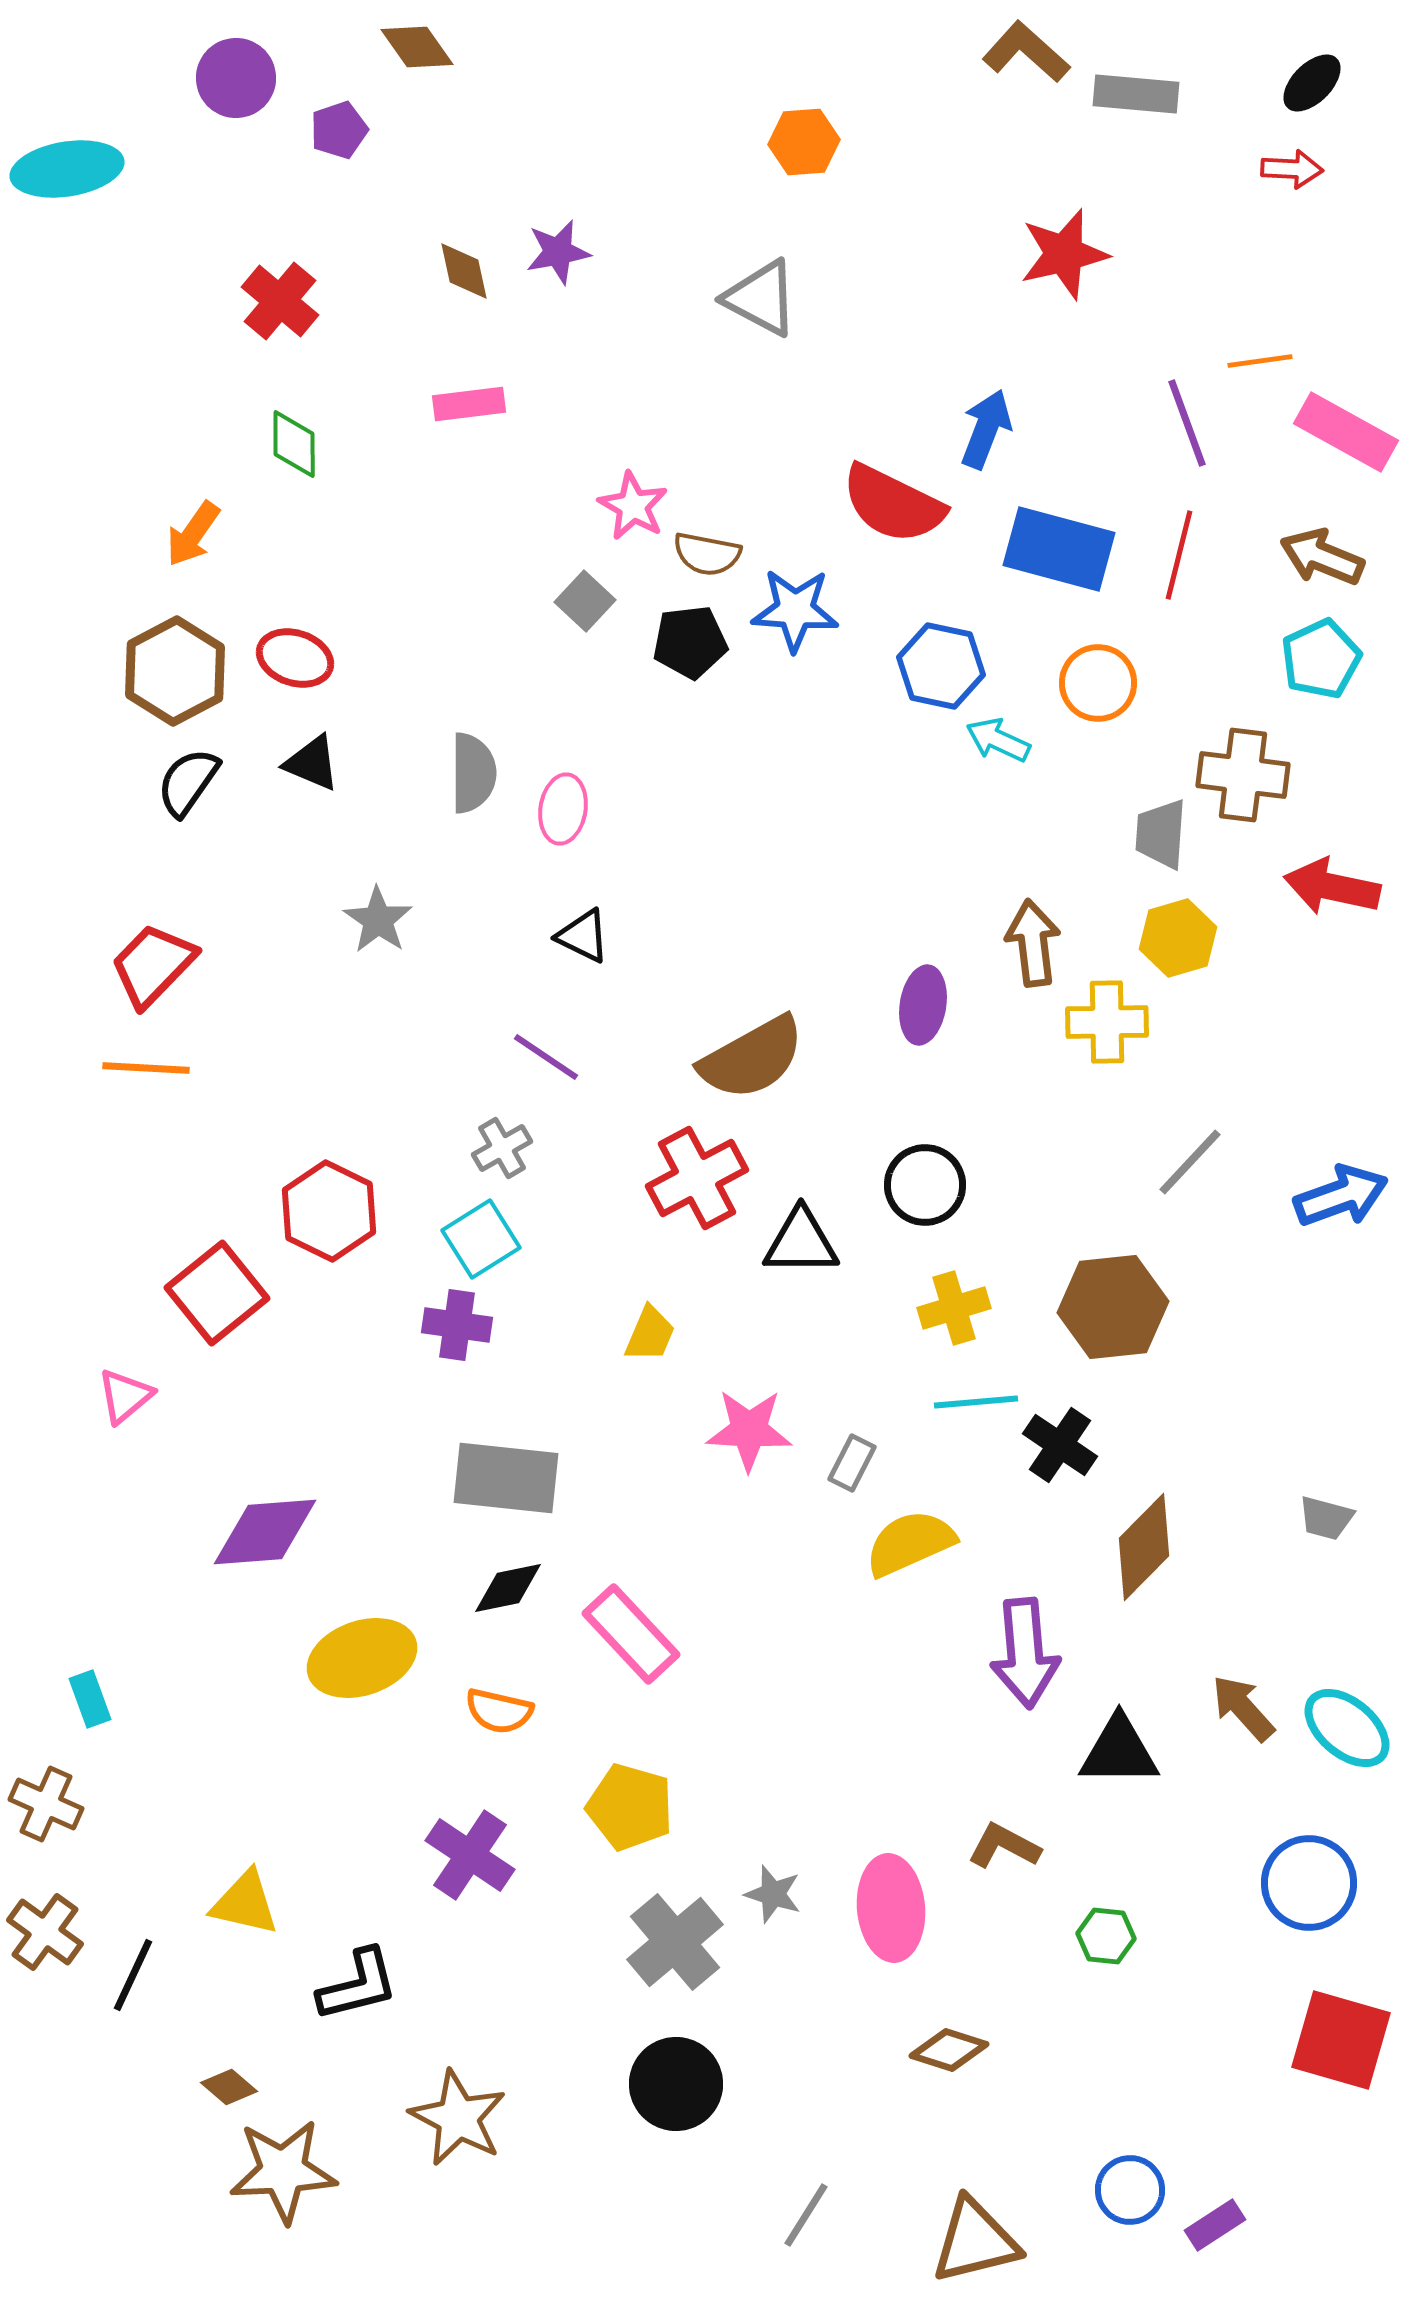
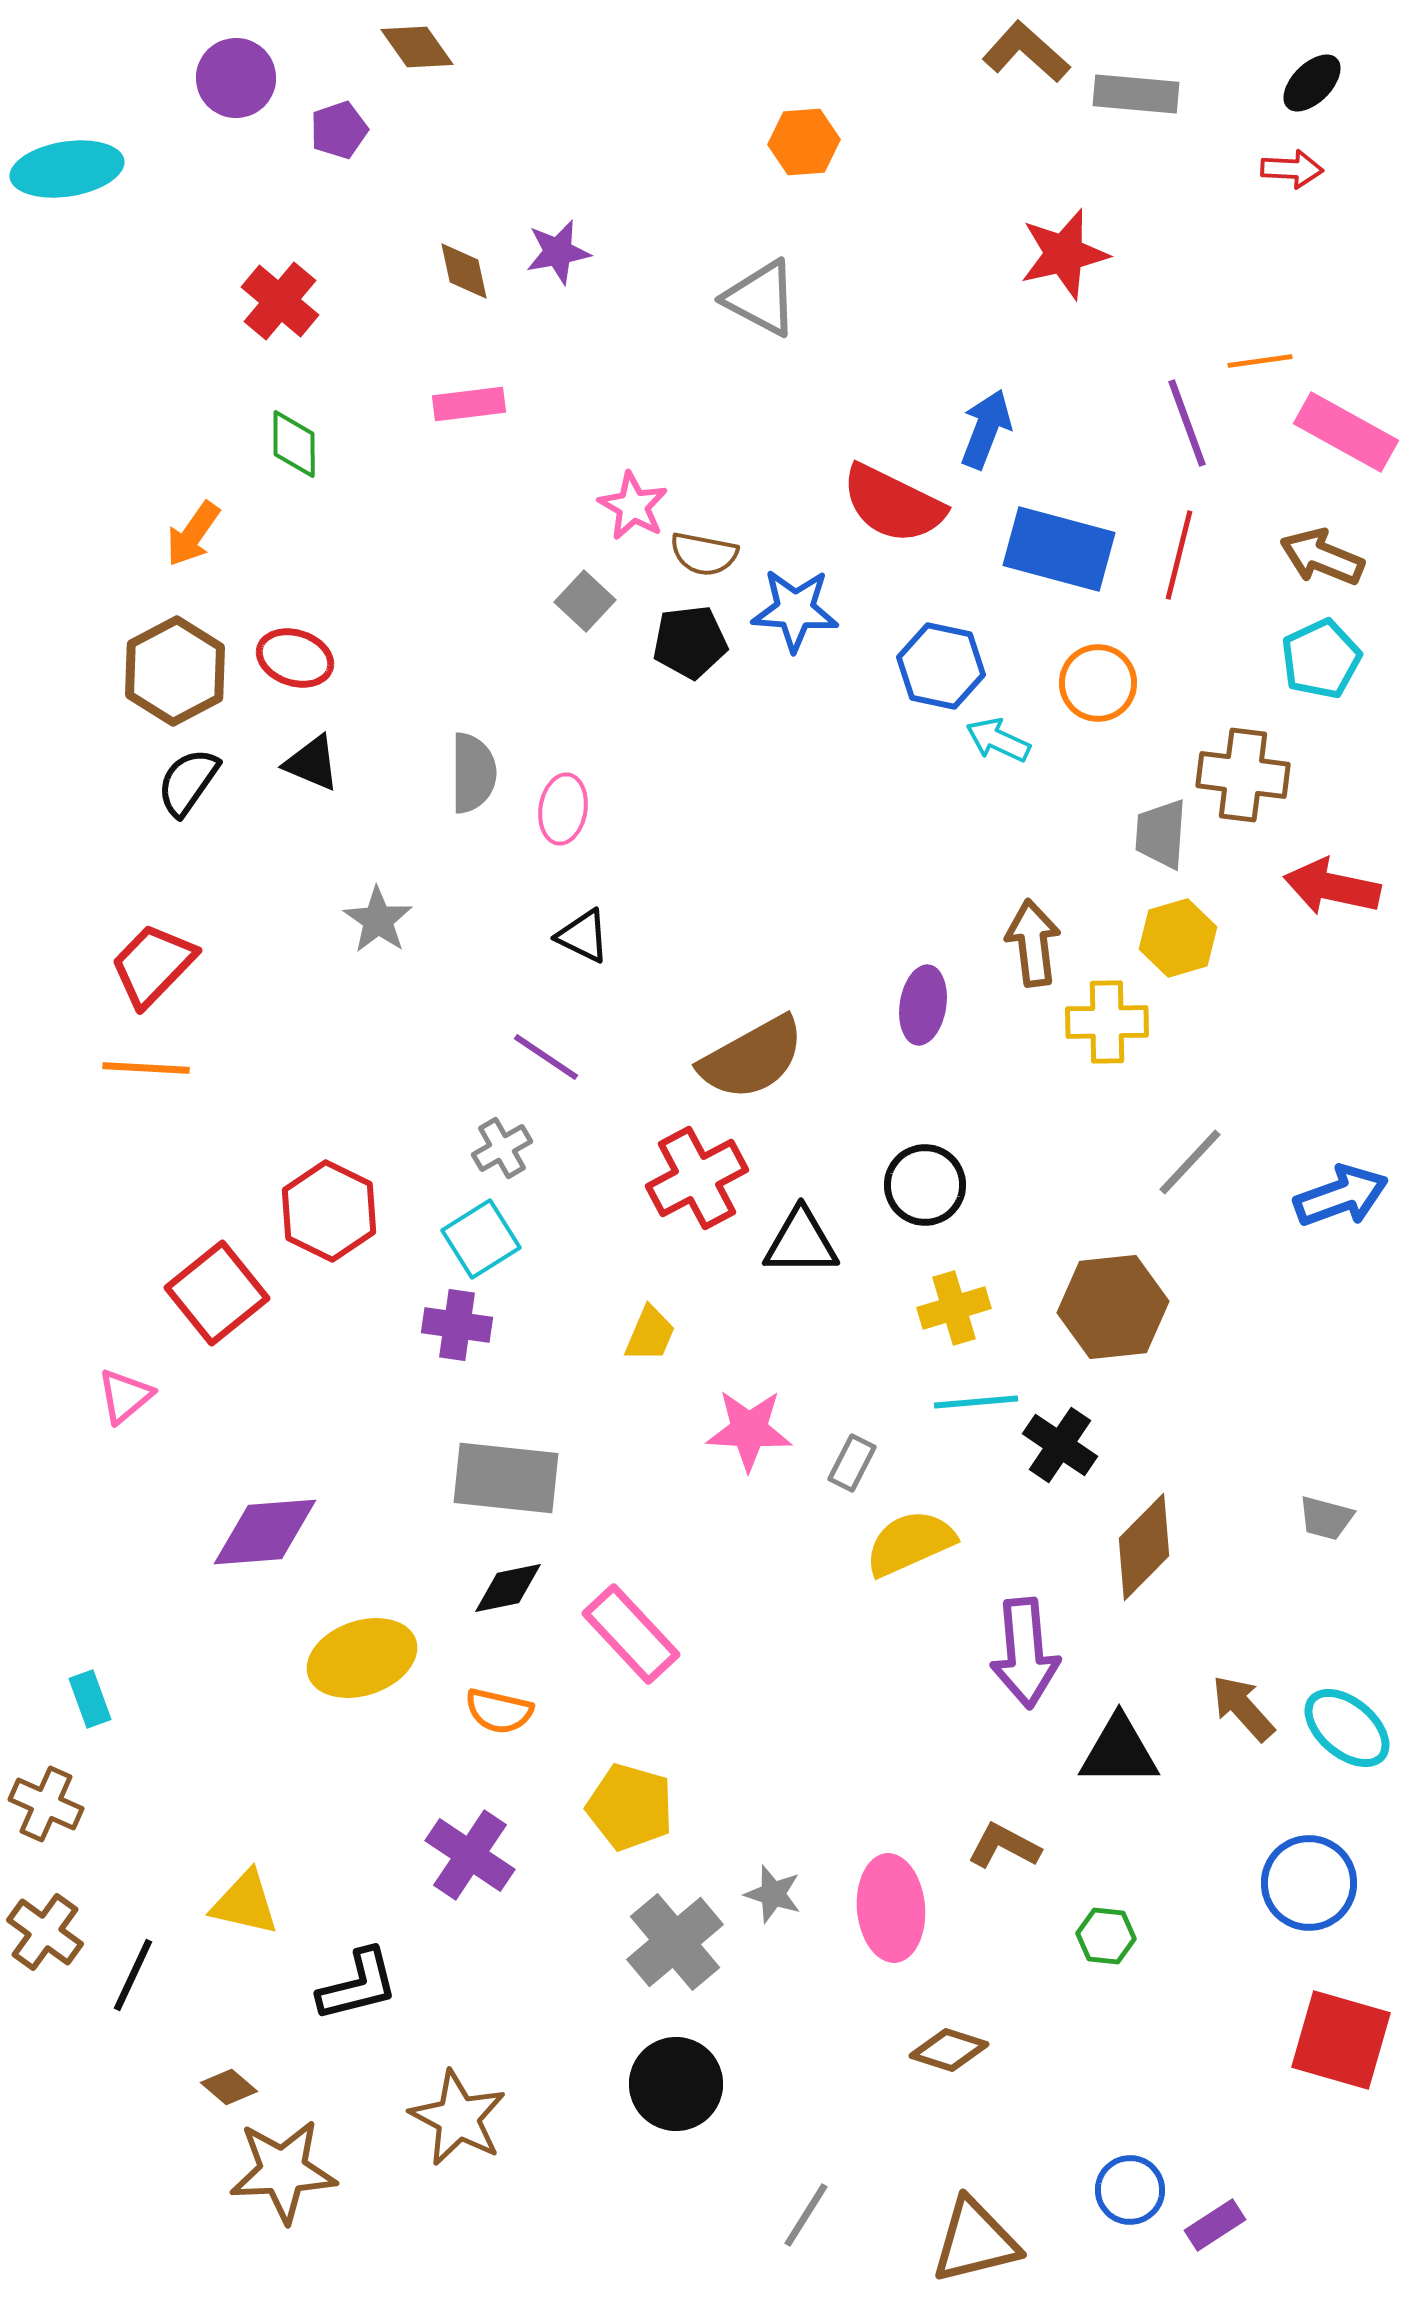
brown semicircle at (707, 554): moved 3 px left
